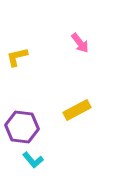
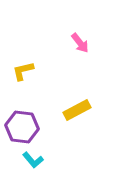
yellow L-shape: moved 6 px right, 14 px down
